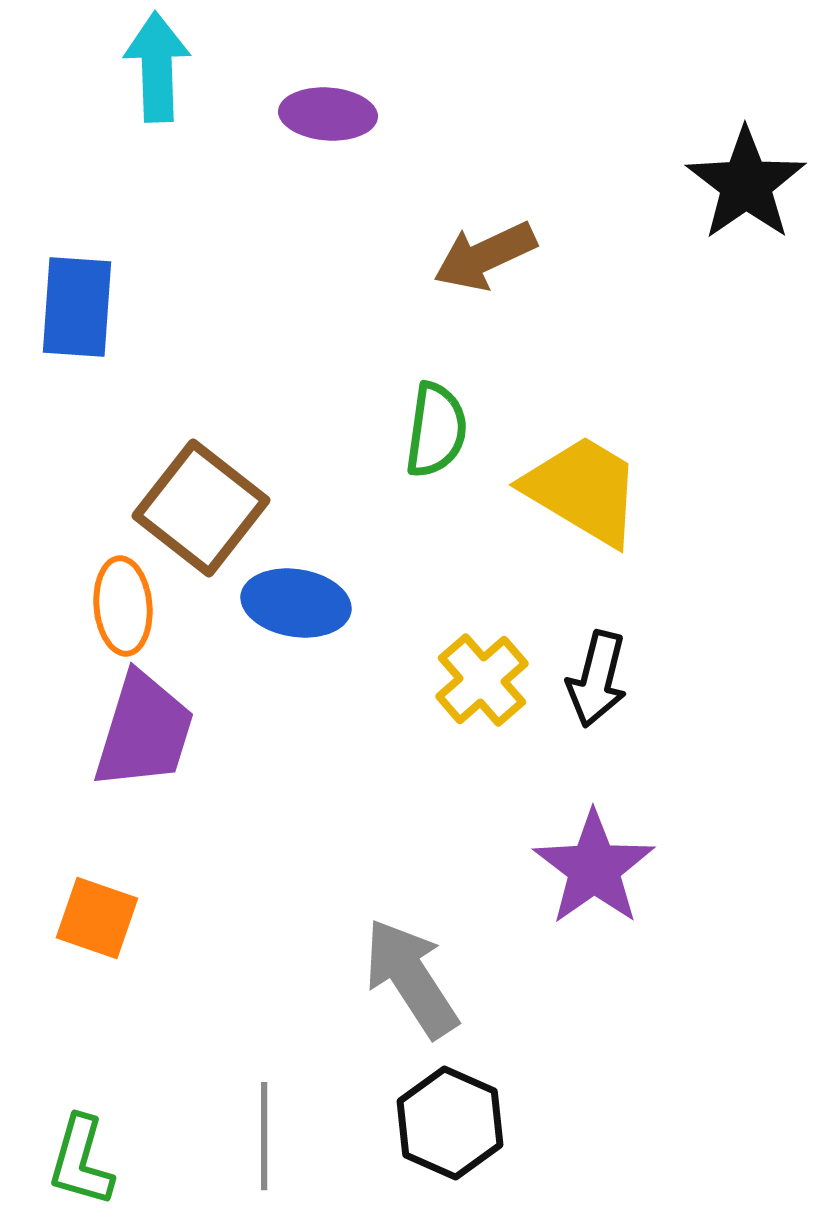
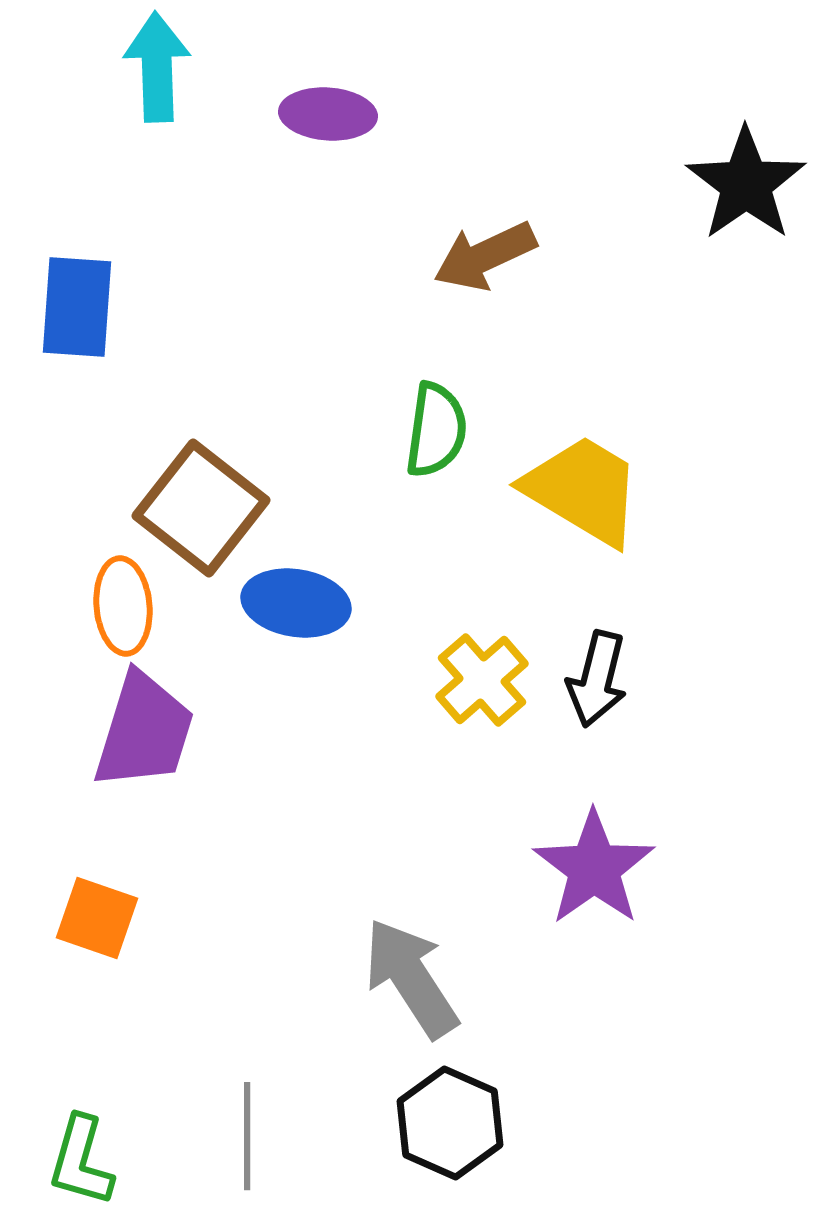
gray line: moved 17 px left
